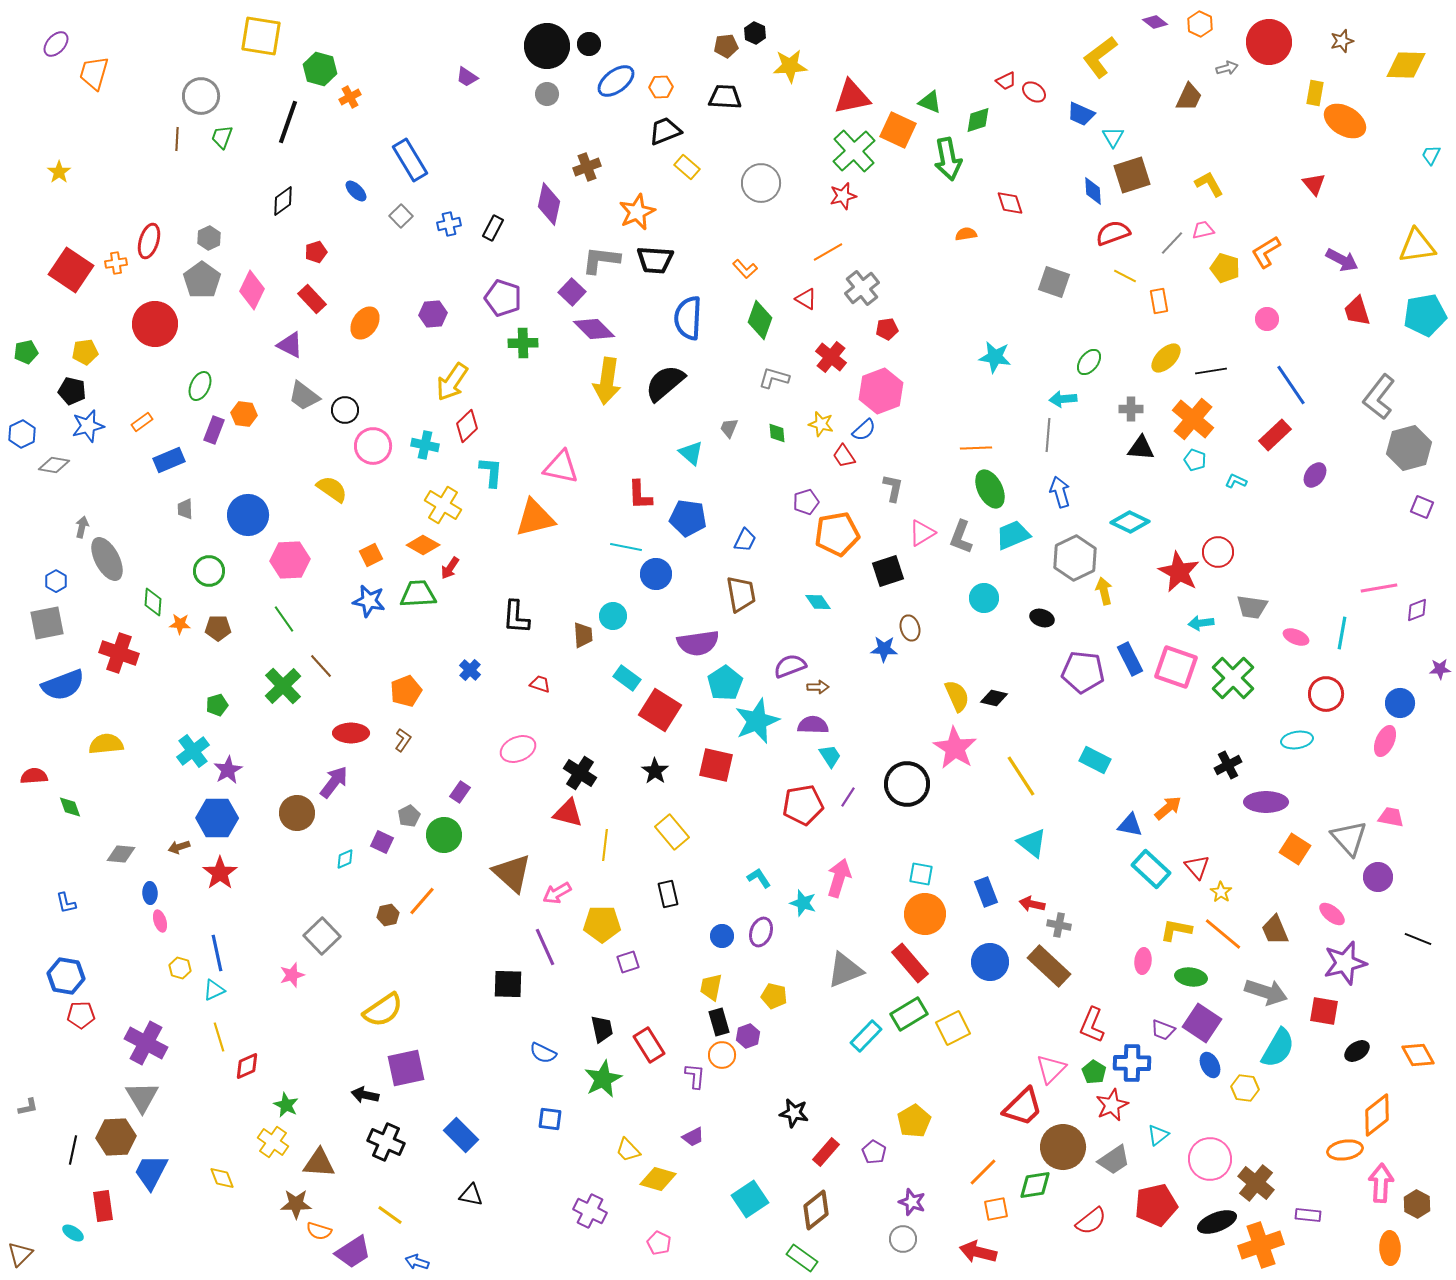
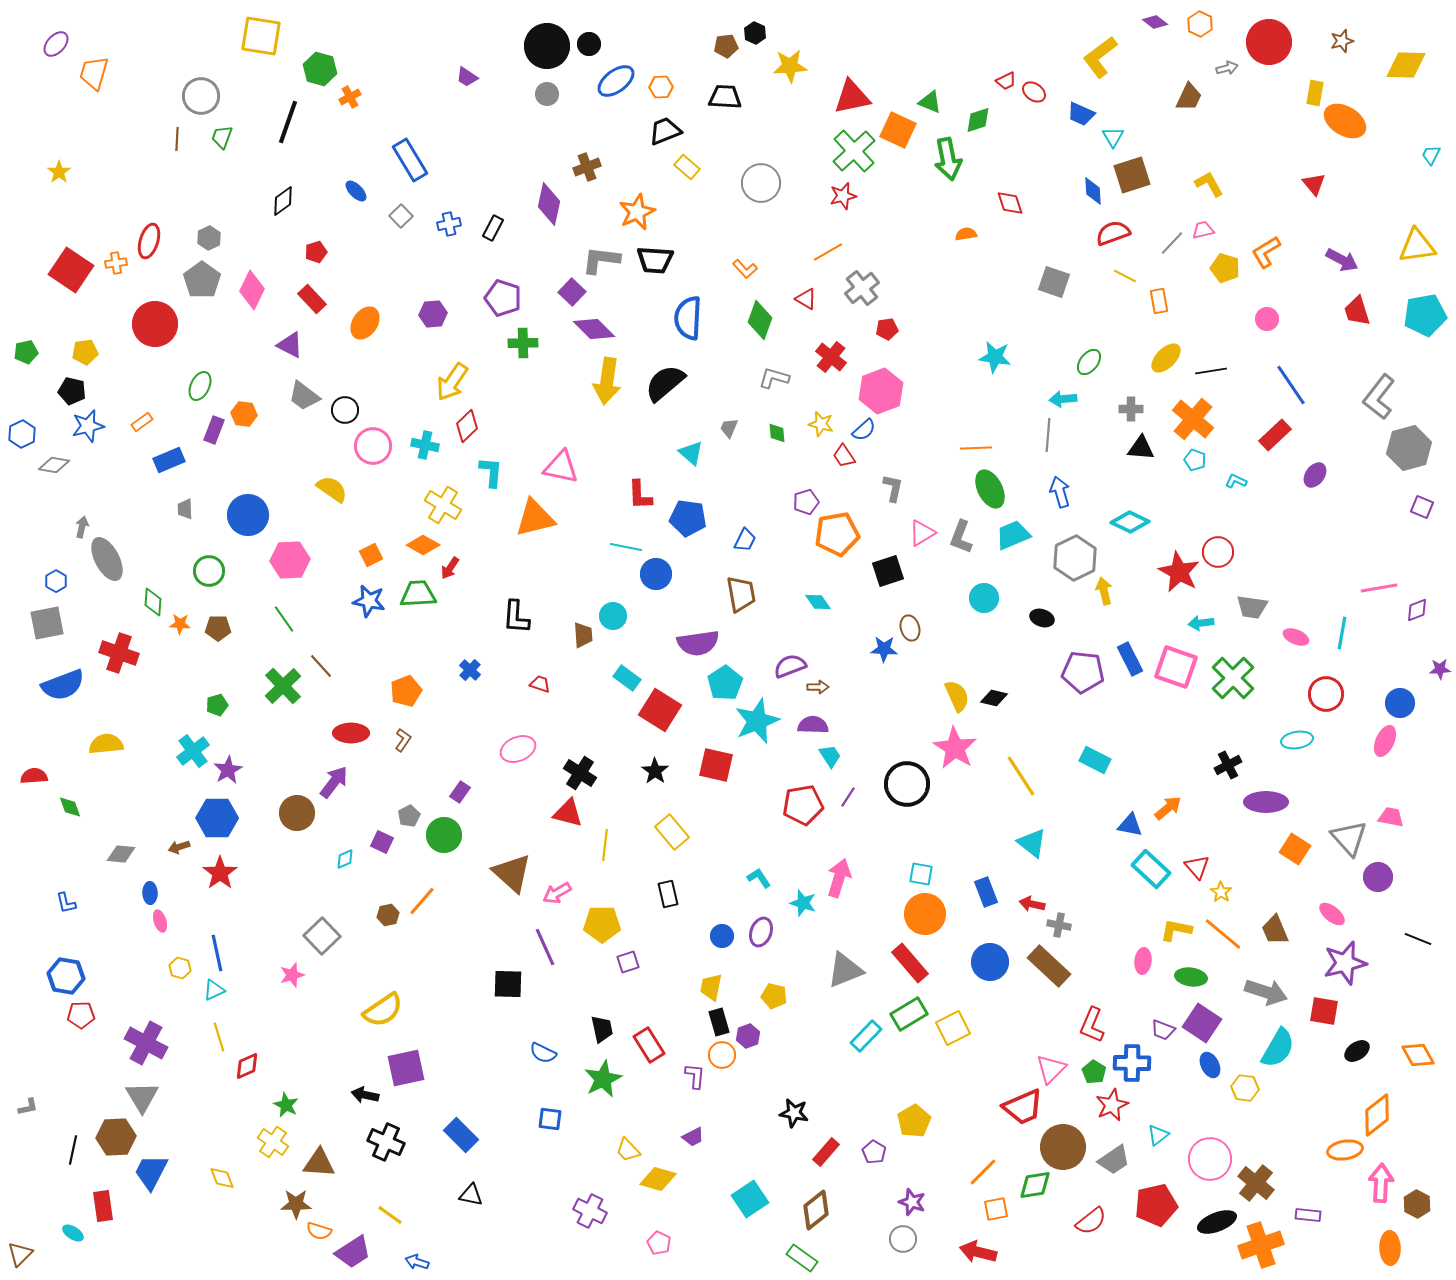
red trapezoid at (1023, 1107): rotated 21 degrees clockwise
